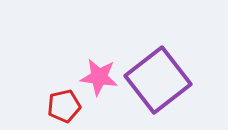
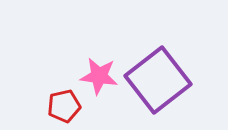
pink star: moved 1 px up
